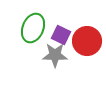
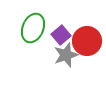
purple square: rotated 24 degrees clockwise
gray star: moved 11 px right; rotated 20 degrees counterclockwise
